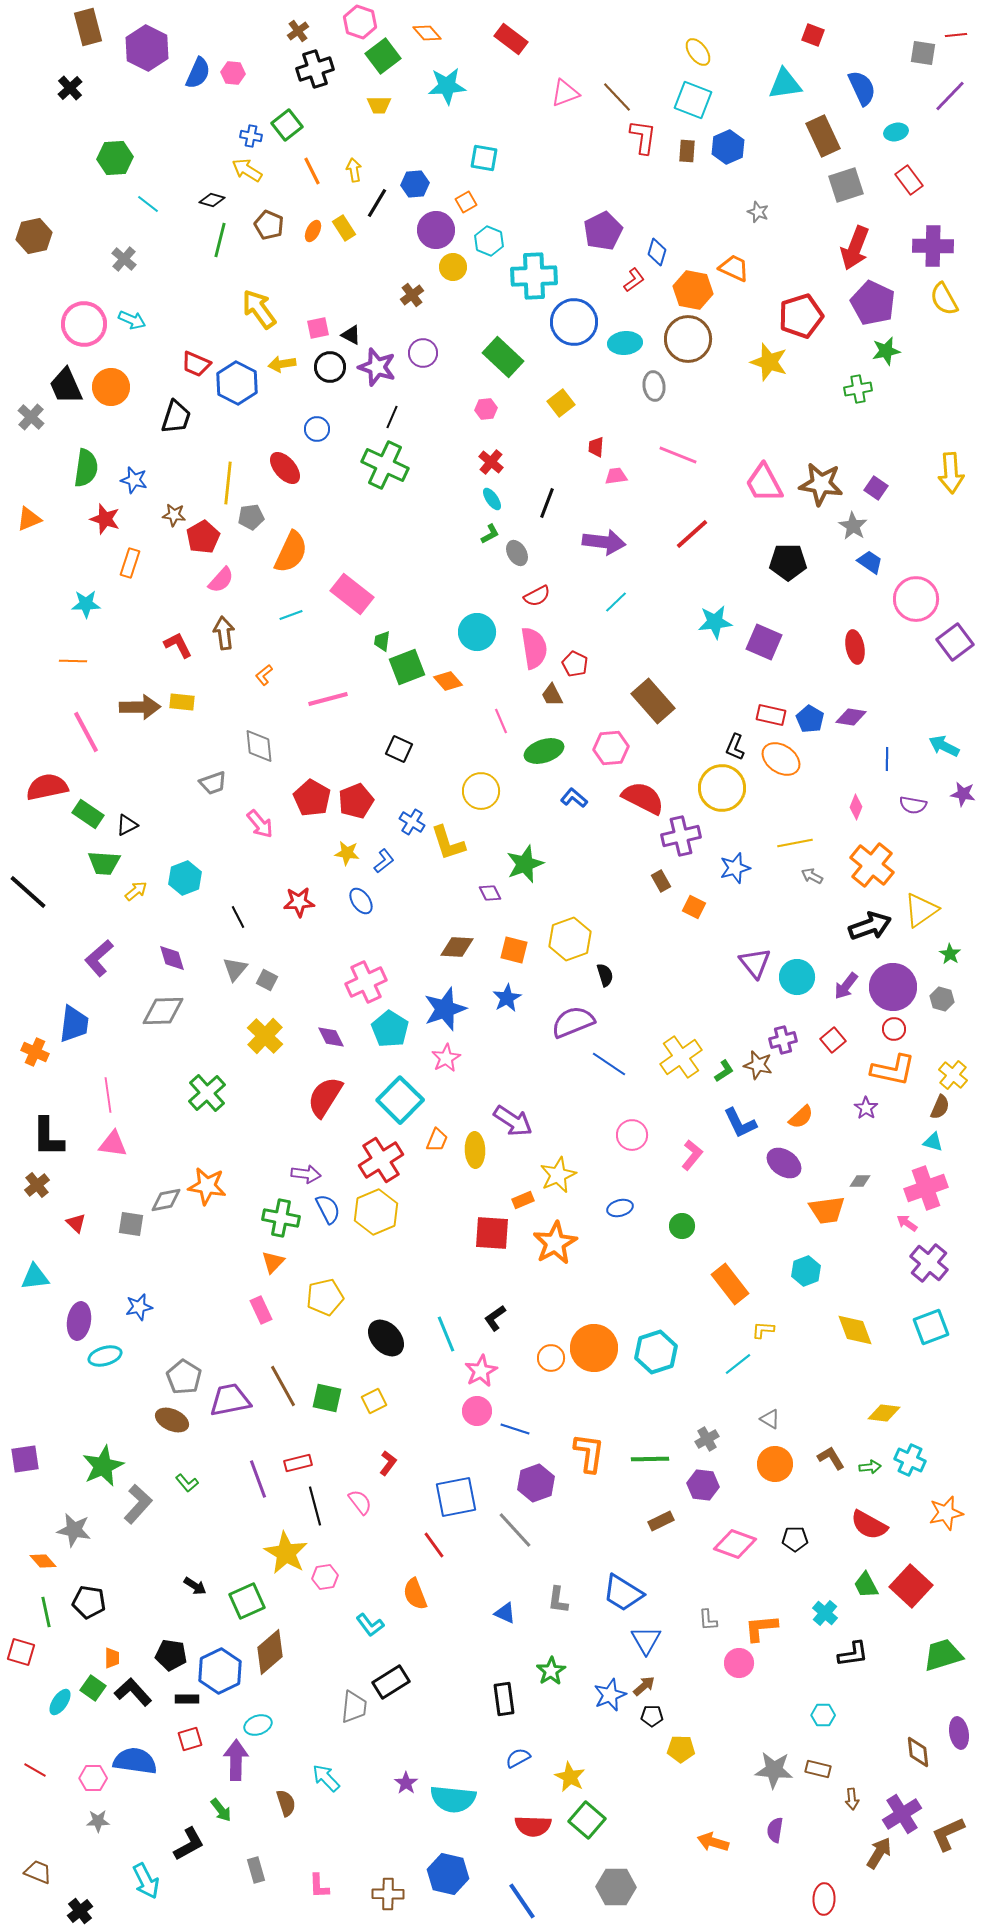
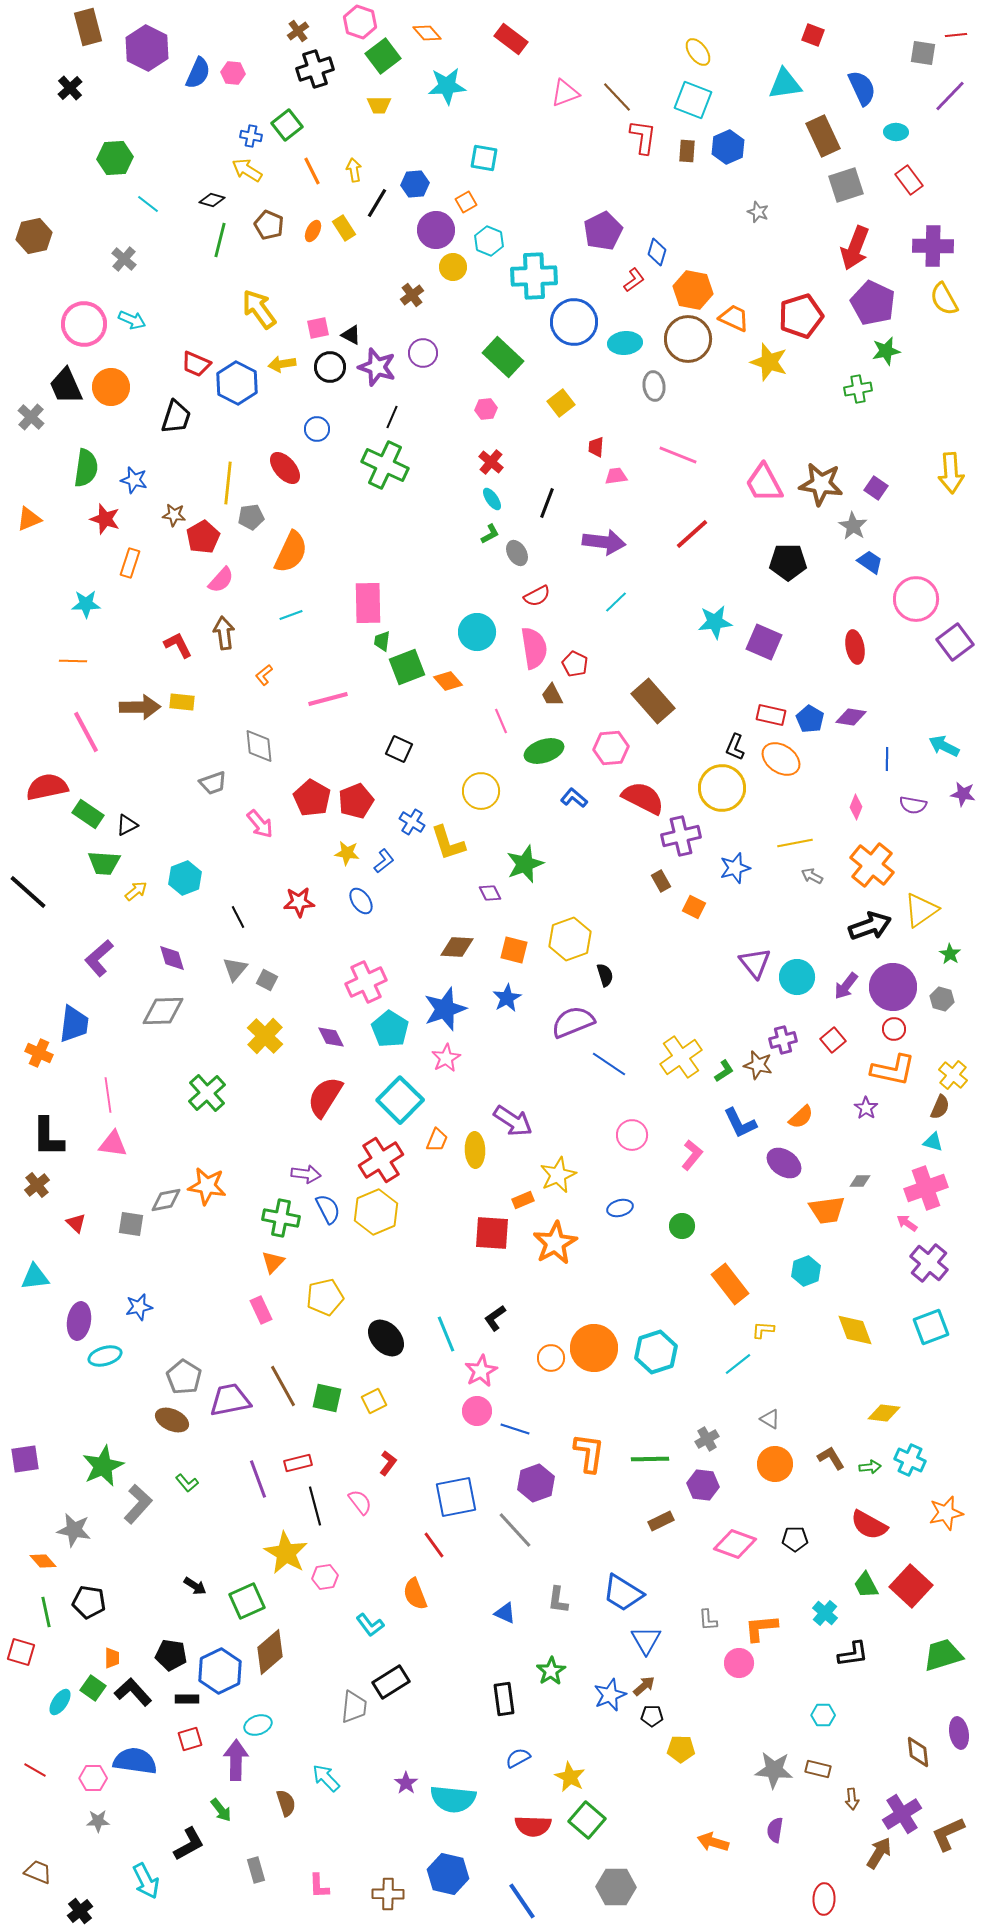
cyan ellipse at (896, 132): rotated 15 degrees clockwise
orange trapezoid at (734, 268): moved 50 px down
pink rectangle at (352, 594): moved 16 px right, 9 px down; rotated 51 degrees clockwise
orange cross at (35, 1052): moved 4 px right, 1 px down
